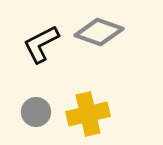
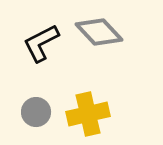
gray diamond: rotated 27 degrees clockwise
black L-shape: moved 1 px up
